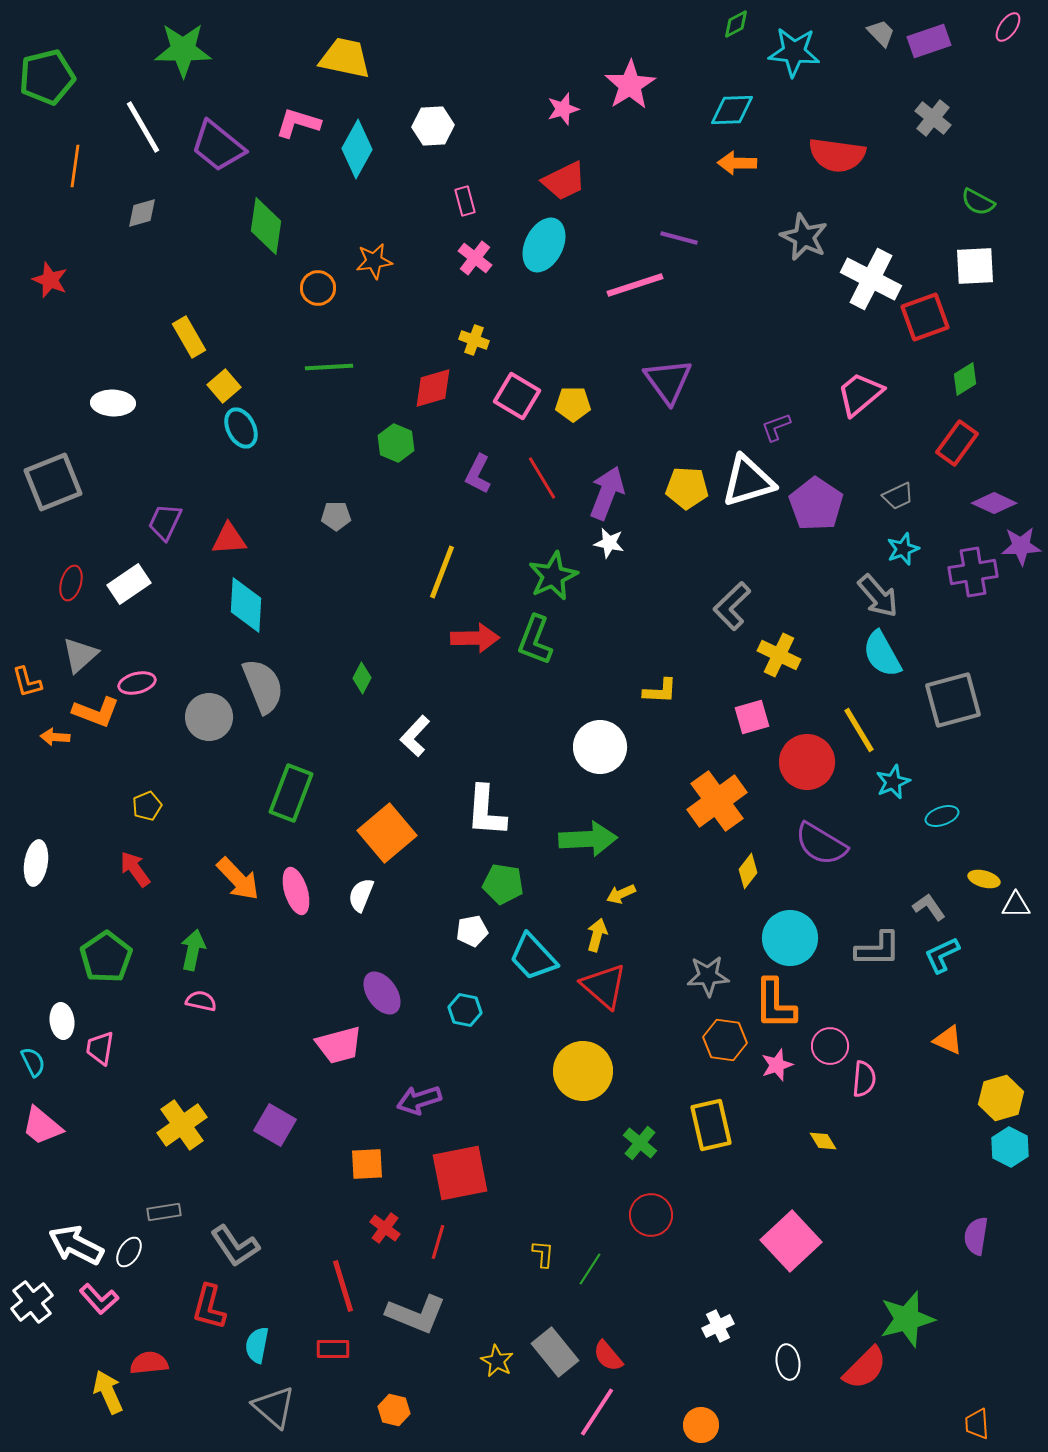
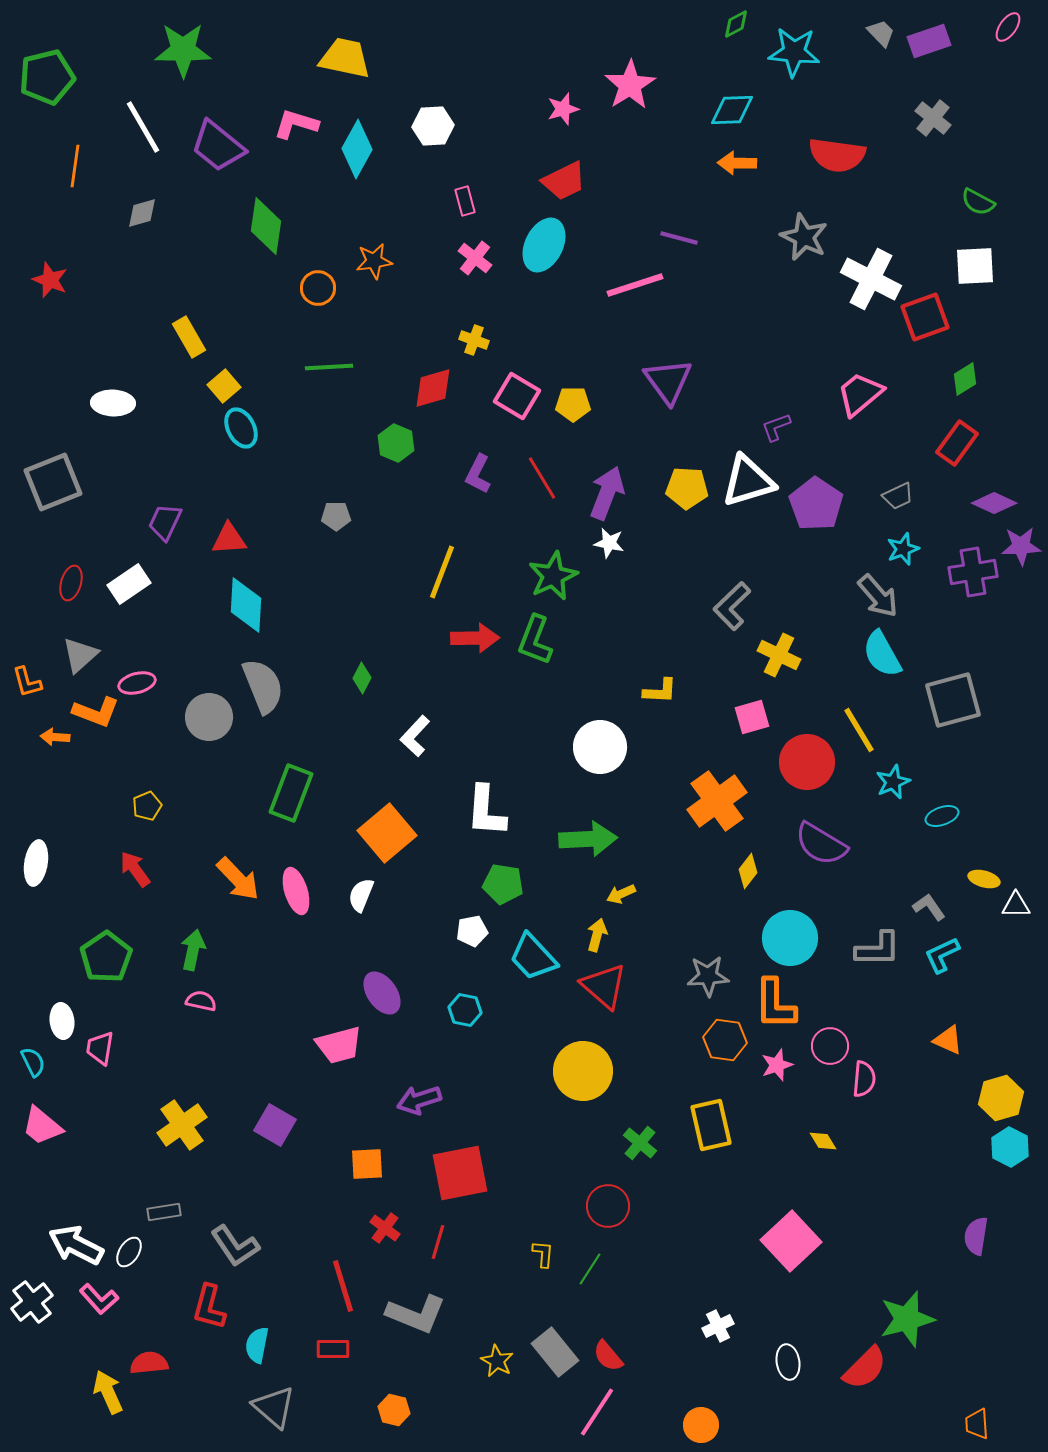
pink L-shape at (298, 123): moved 2 px left, 1 px down
red circle at (651, 1215): moved 43 px left, 9 px up
